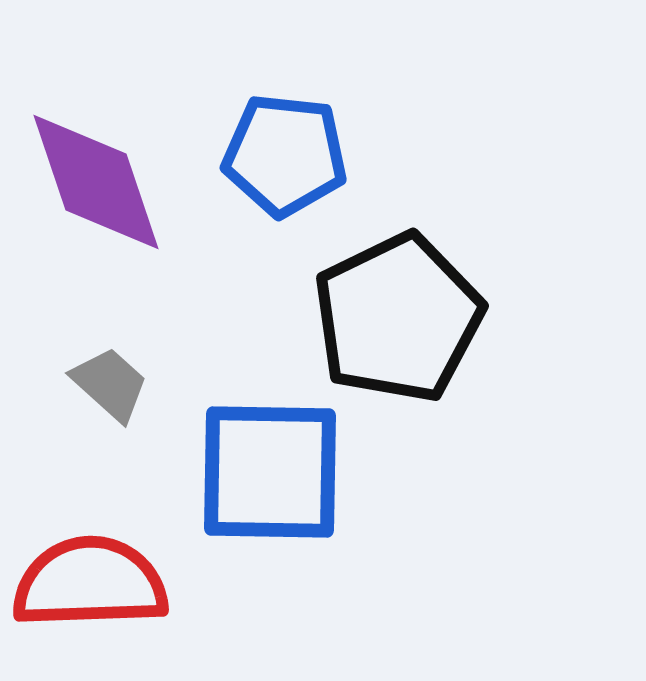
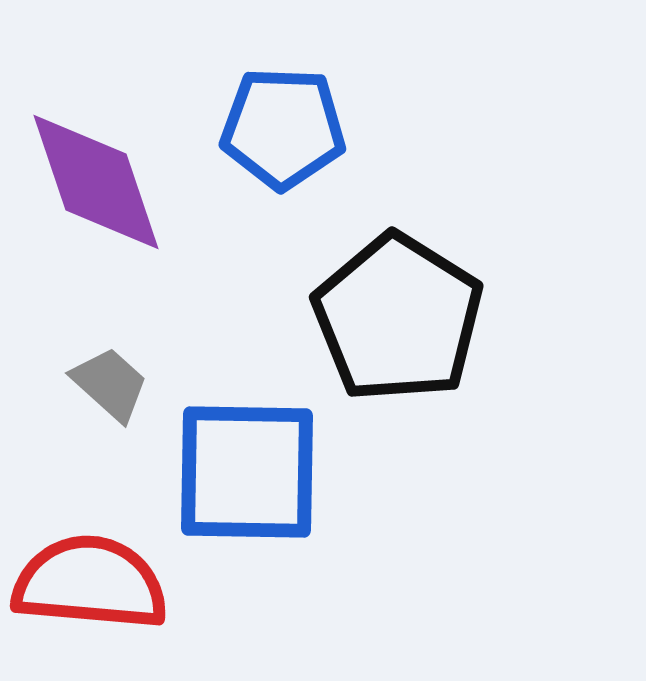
blue pentagon: moved 2 px left, 27 px up; rotated 4 degrees counterclockwise
black pentagon: rotated 14 degrees counterclockwise
blue square: moved 23 px left
red semicircle: rotated 7 degrees clockwise
